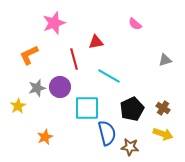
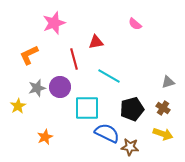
gray triangle: moved 3 px right, 22 px down
black pentagon: rotated 10 degrees clockwise
blue semicircle: rotated 50 degrees counterclockwise
